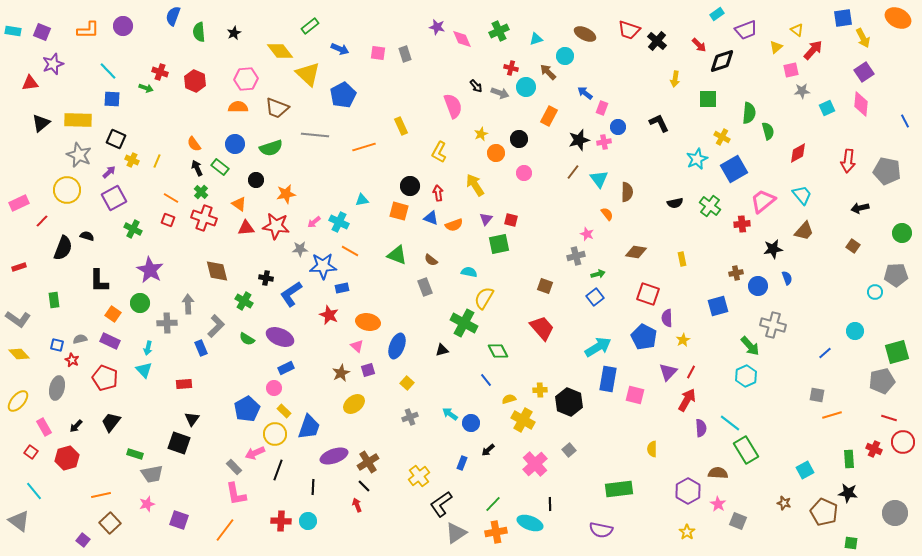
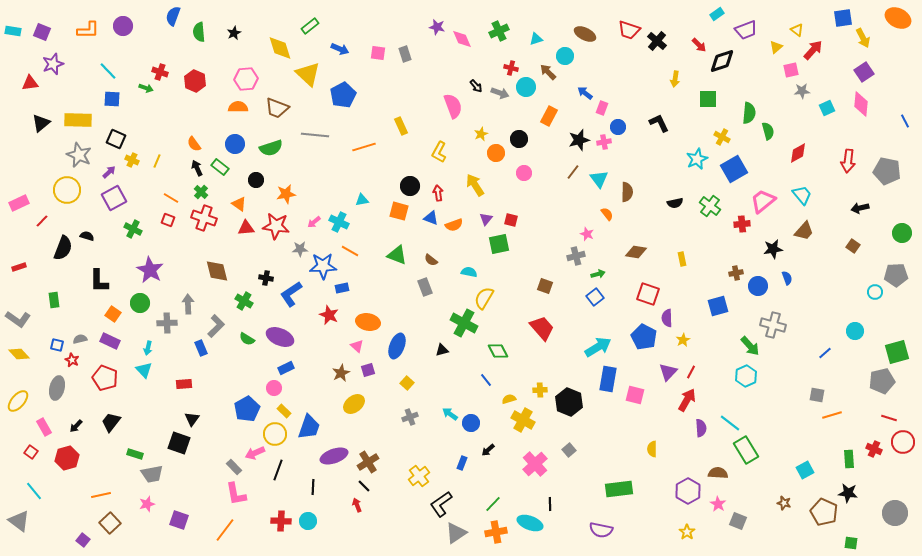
yellow diamond at (280, 51): moved 3 px up; rotated 20 degrees clockwise
